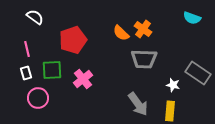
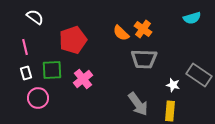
cyan semicircle: rotated 36 degrees counterclockwise
pink line: moved 2 px left, 2 px up
gray rectangle: moved 1 px right, 2 px down
